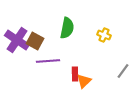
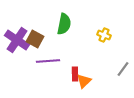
green semicircle: moved 3 px left, 4 px up
brown square: moved 2 px up
gray line: moved 2 px up
